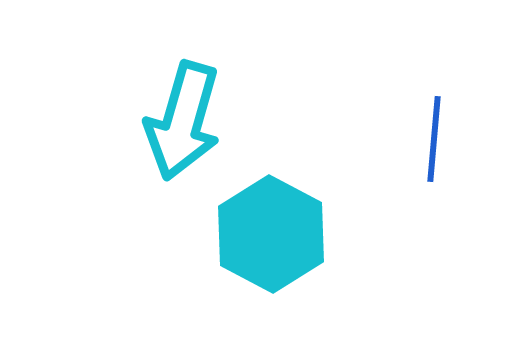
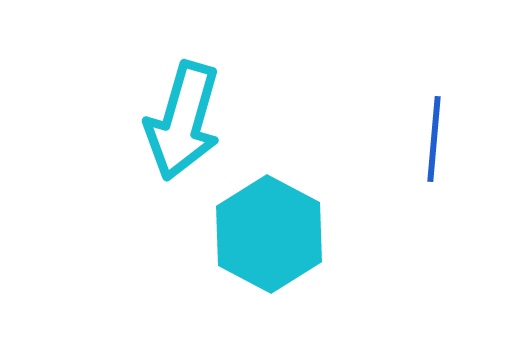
cyan hexagon: moved 2 px left
